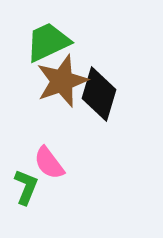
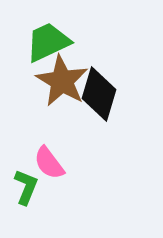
brown star: rotated 22 degrees counterclockwise
